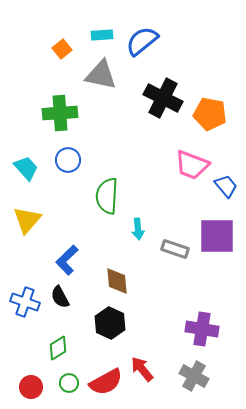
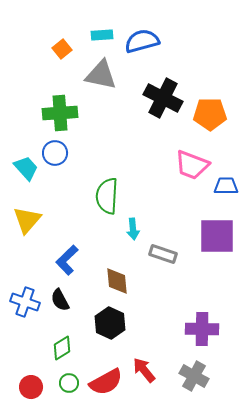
blue semicircle: rotated 24 degrees clockwise
orange pentagon: rotated 12 degrees counterclockwise
blue circle: moved 13 px left, 7 px up
blue trapezoid: rotated 50 degrees counterclockwise
cyan arrow: moved 5 px left
gray rectangle: moved 12 px left, 5 px down
black semicircle: moved 3 px down
purple cross: rotated 8 degrees counterclockwise
green diamond: moved 4 px right
red arrow: moved 2 px right, 1 px down
